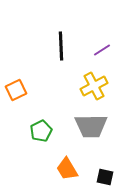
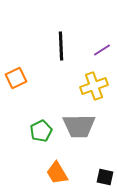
yellow cross: rotated 8 degrees clockwise
orange square: moved 12 px up
gray trapezoid: moved 12 px left
orange trapezoid: moved 10 px left, 4 px down
